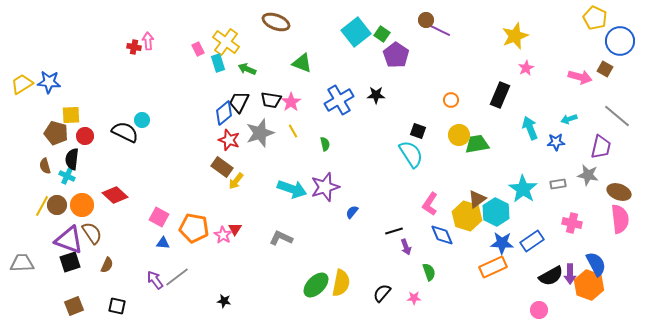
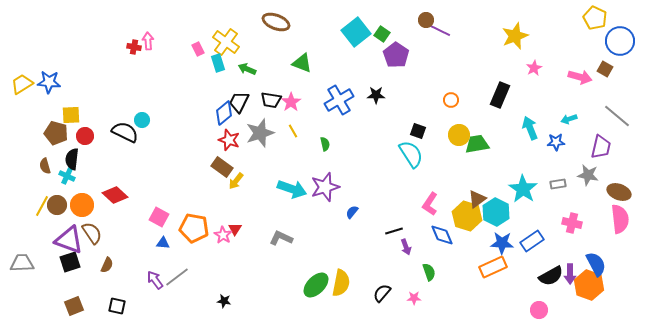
pink star at (526, 68): moved 8 px right
